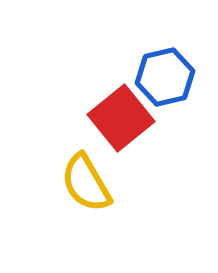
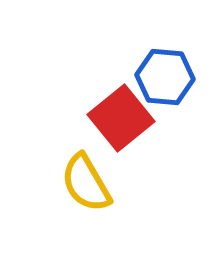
blue hexagon: rotated 18 degrees clockwise
